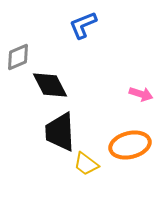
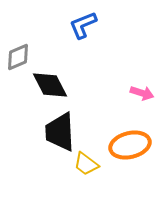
pink arrow: moved 1 px right, 1 px up
